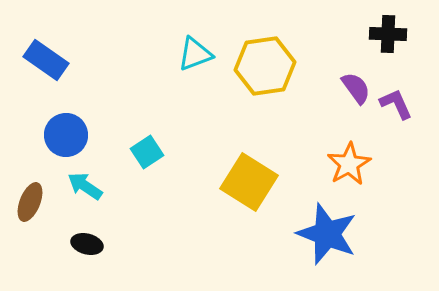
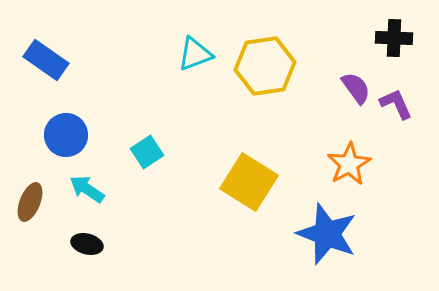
black cross: moved 6 px right, 4 px down
cyan arrow: moved 2 px right, 3 px down
